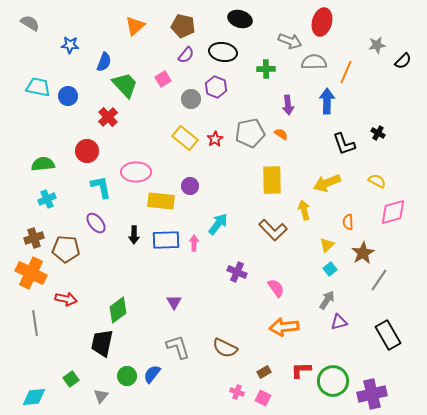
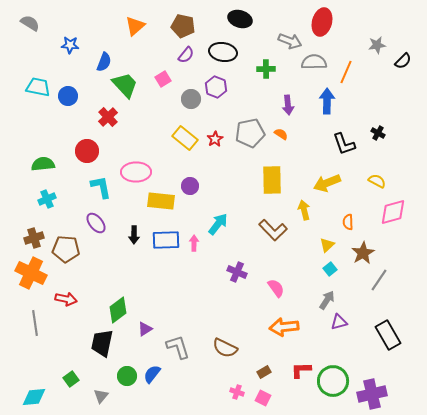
purple triangle at (174, 302): moved 29 px left, 27 px down; rotated 28 degrees clockwise
